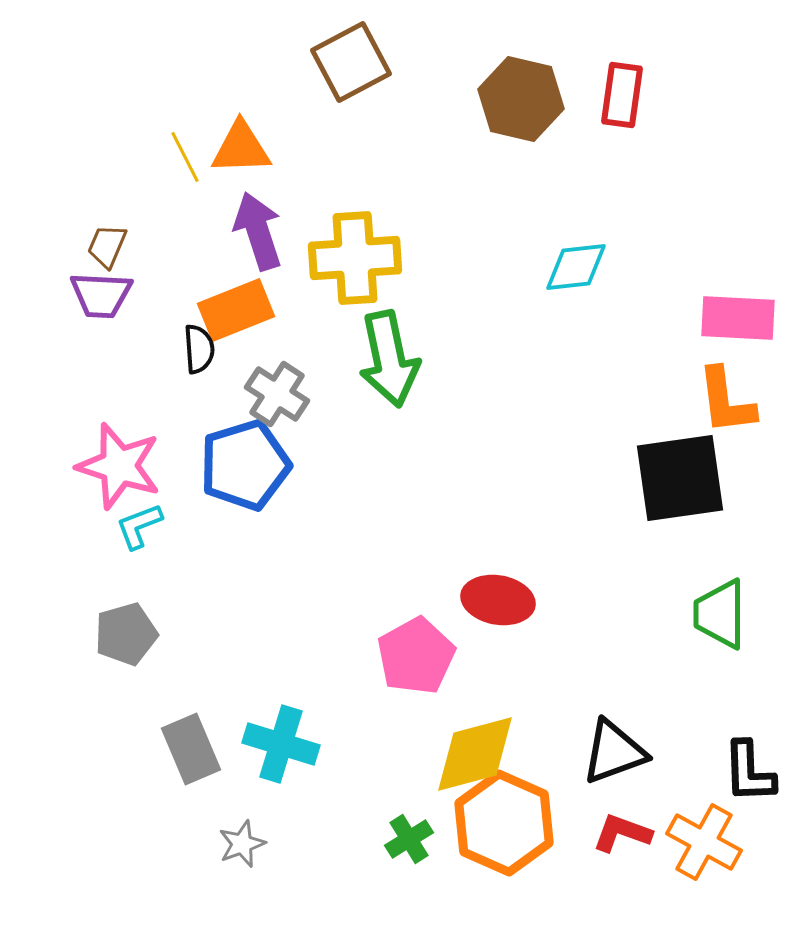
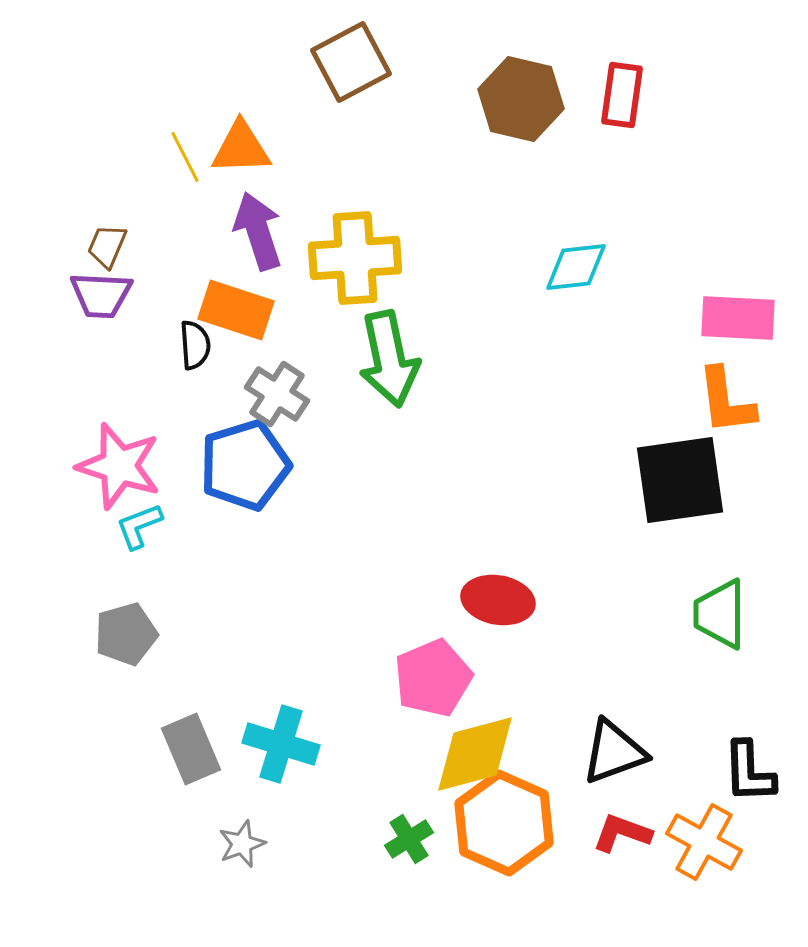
orange rectangle: rotated 40 degrees clockwise
black semicircle: moved 4 px left, 4 px up
black square: moved 2 px down
pink pentagon: moved 17 px right, 22 px down; rotated 6 degrees clockwise
